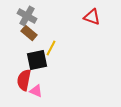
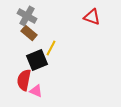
black square: rotated 10 degrees counterclockwise
